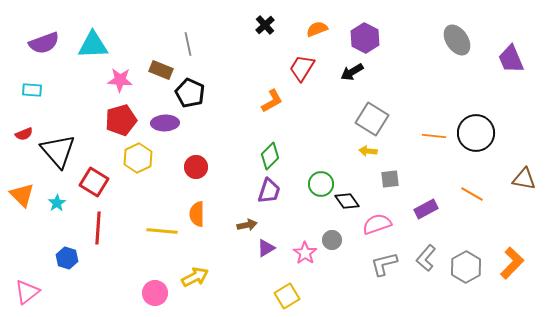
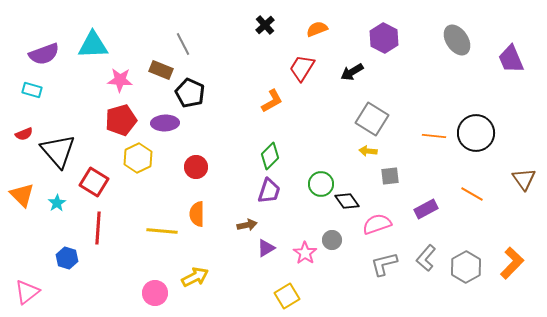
purple hexagon at (365, 38): moved 19 px right
purple semicircle at (44, 43): moved 11 px down
gray line at (188, 44): moved 5 px left; rotated 15 degrees counterclockwise
cyan rectangle at (32, 90): rotated 12 degrees clockwise
gray square at (390, 179): moved 3 px up
brown triangle at (524, 179): rotated 45 degrees clockwise
